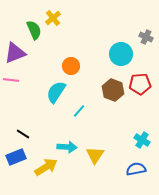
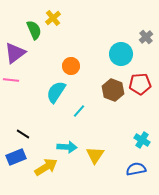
gray cross: rotated 24 degrees clockwise
purple triangle: rotated 15 degrees counterclockwise
